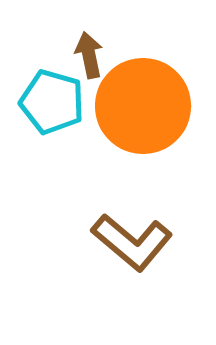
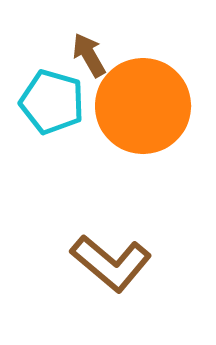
brown arrow: rotated 18 degrees counterclockwise
brown L-shape: moved 21 px left, 21 px down
